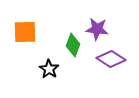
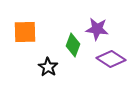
black star: moved 1 px left, 2 px up
